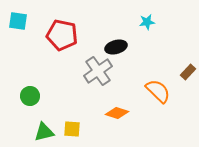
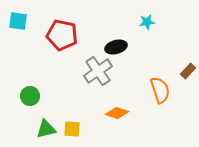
brown rectangle: moved 1 px up
orange semicircle: moved 2 px right, 1 px up; rotated 28 degrees clockwise
green triangle: moved 2 px right, 3 px up
